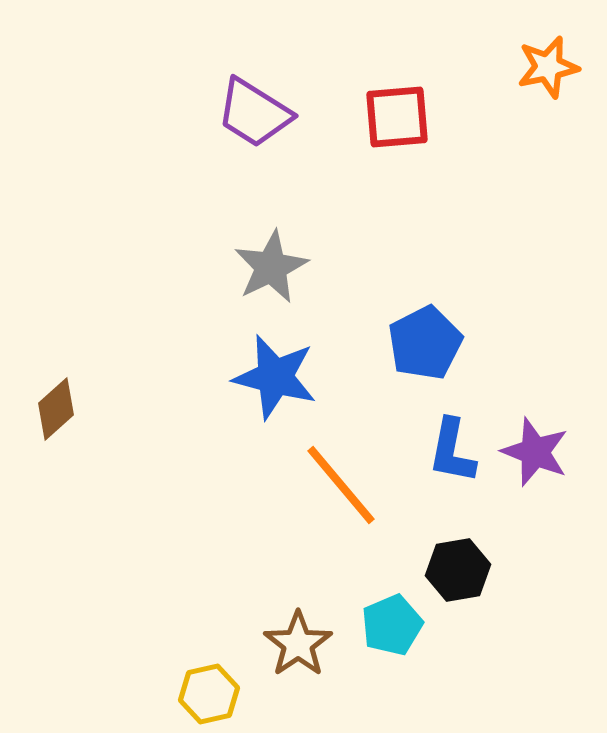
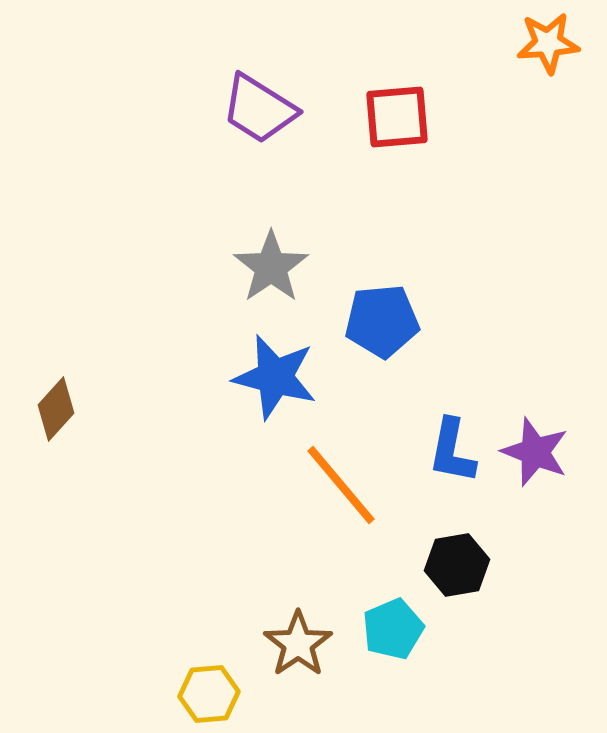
orange star: moved 24 px up; rotated 8 degrees clockwise
purple trapezoid: moved 5 px right, 4 px up
gray star: rotated 8 degrees counterclockwise
blue pentagon: moved 43 px left, 22 px up; rotated 22 degrees clockwise
brown diamond: rotated 6 degrees counterclockwise
black hexagon: moved 1 px left, 5 px up
cyan pentagon: moved 1 px right, 4 px down
yellow hexagon: rotated 8 degrees clockwise
